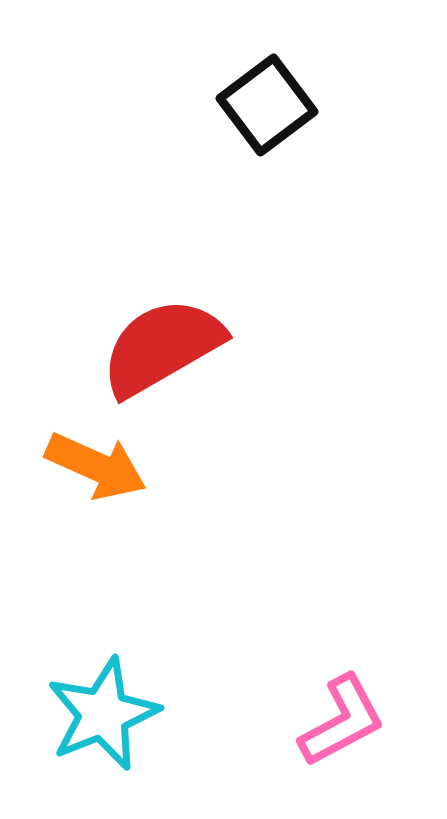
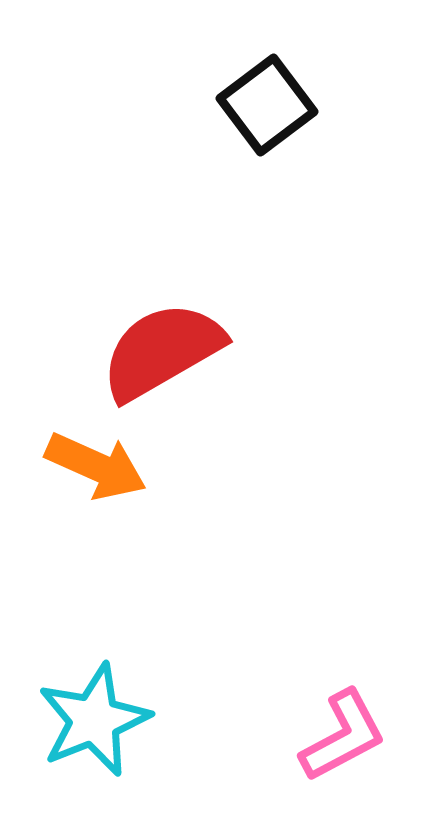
red semicircle: moved 4 px down
cyan star: moved 9 px left, 6 px down
pink L-shape: moved 1 px right, 15 px down
